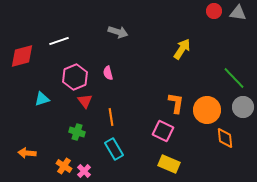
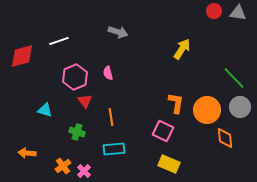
cyan triangle: moved 3 px right, 11 px down; rotated 35 degrees clockwise
gray circle: moved 3 px left
cyan rectangle: rotated 65 degrees counterclockwise
orange cross: moved 1 px left; rotated 21 degrees clockwise
